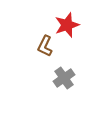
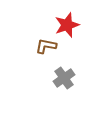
brown L-shape: moved 1 px right; rotated 75 degrees clockwise
